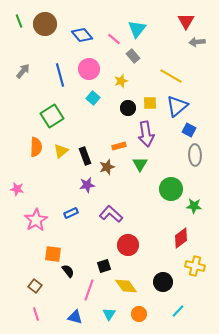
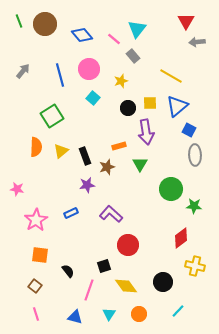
purple arrow at (146, 134): moved 2 px up
orange square at (53, 254): moved 13 px left, 1 px down
